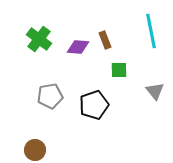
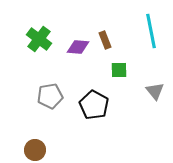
black pentagon: rotated 24 degrees counterclockwise
